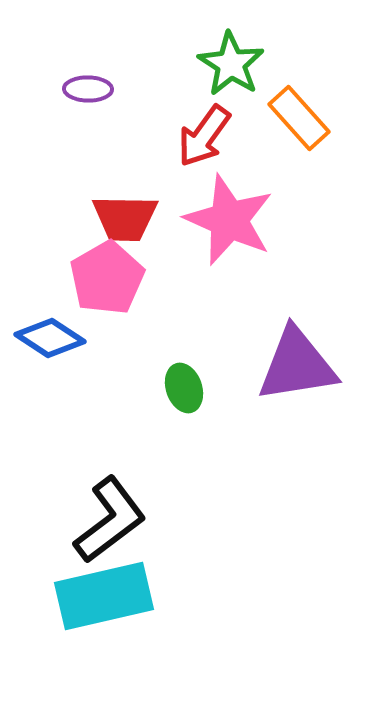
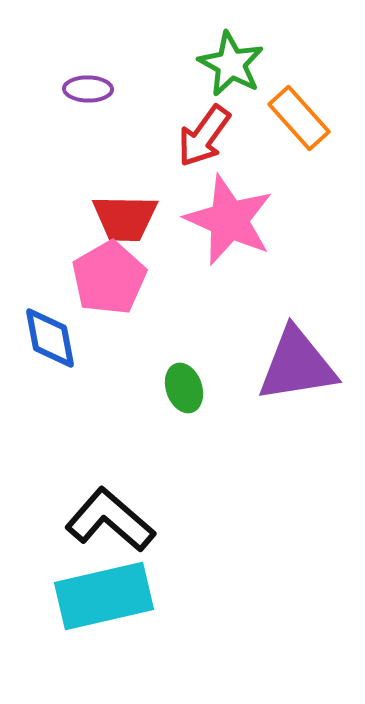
green star: rotated 4 degrees counterclockwise
pink pentagon: moved 2 px right
blue diamond: rotated 46 degrees clockwise
black L-shape: rotated 102 degrees counterclockwise
